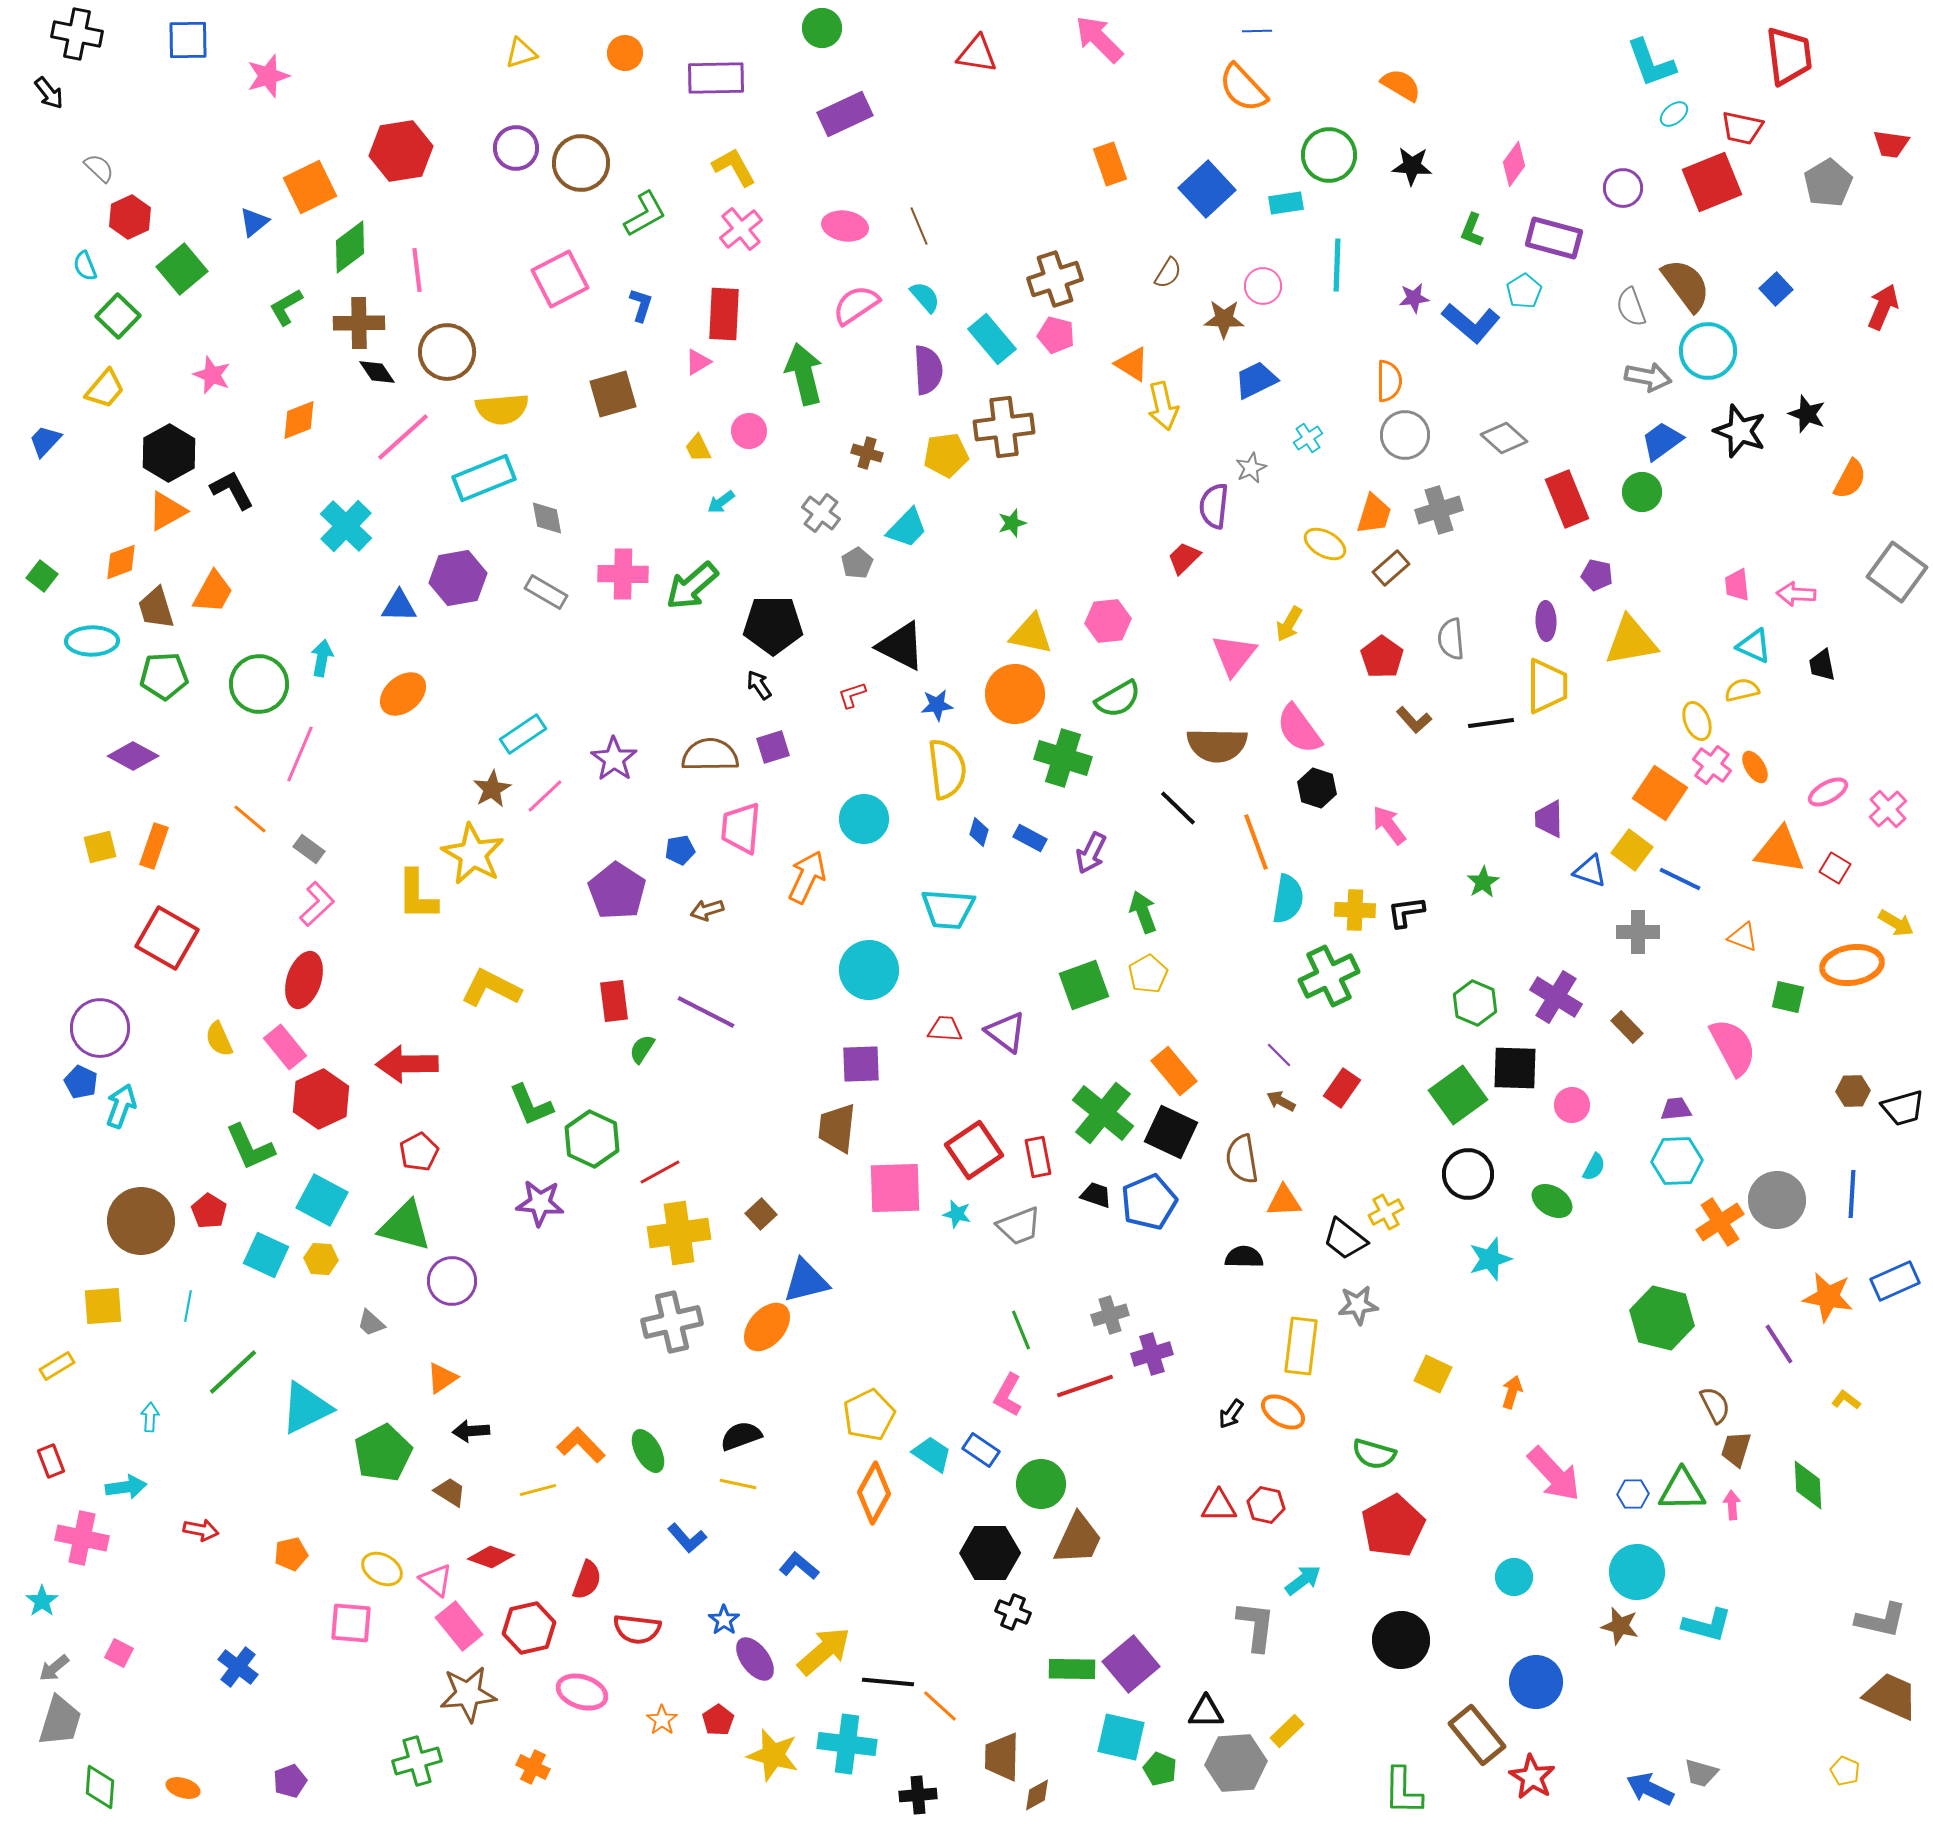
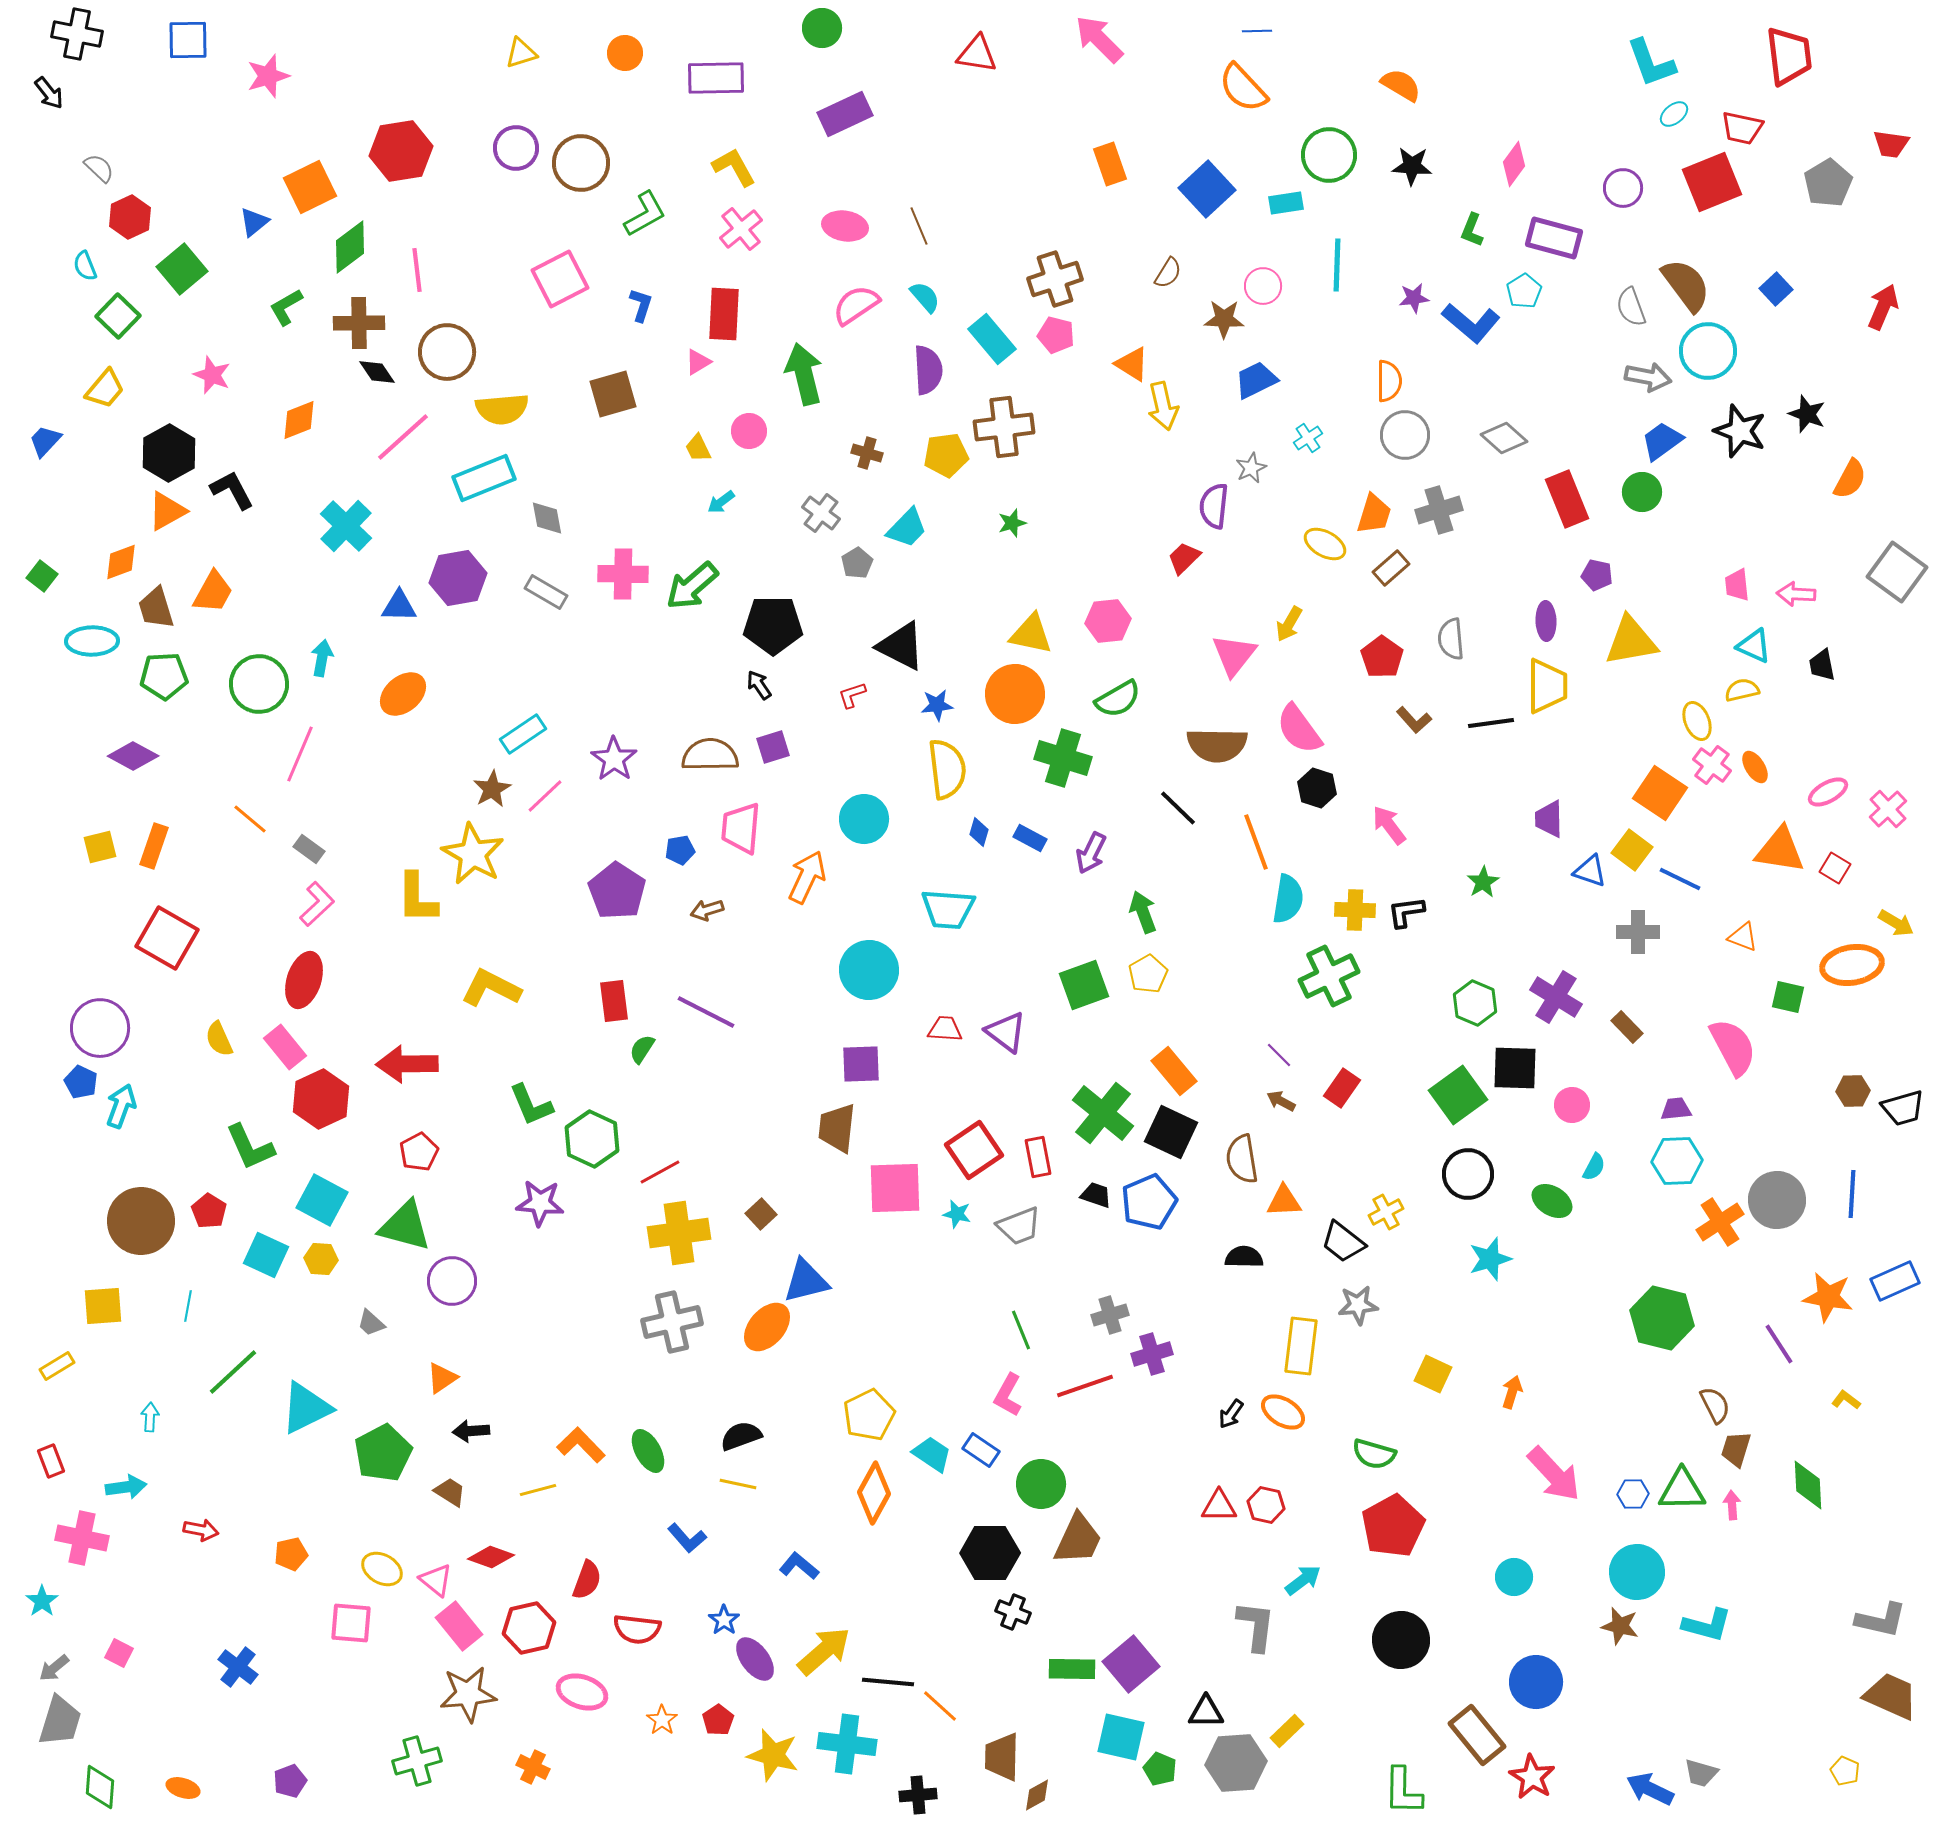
yellow L-shape at (417, 895): moved 3 px down
black trapezoid at (1345, 1239): moved 2 px left, 3 px down
